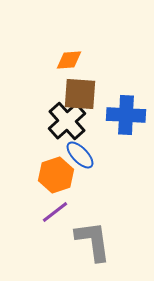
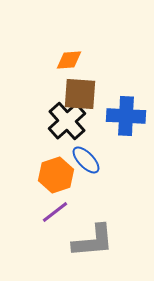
blue cross: moved 1 px down
blue ellipse: moved 6 px right, 5 px down
gray L-shape: rotated 93 degrees clockwise
